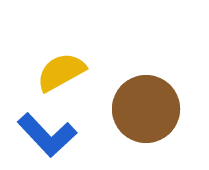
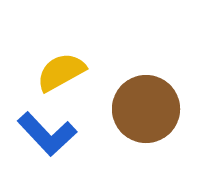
blue L-shape: moved 1 px up
